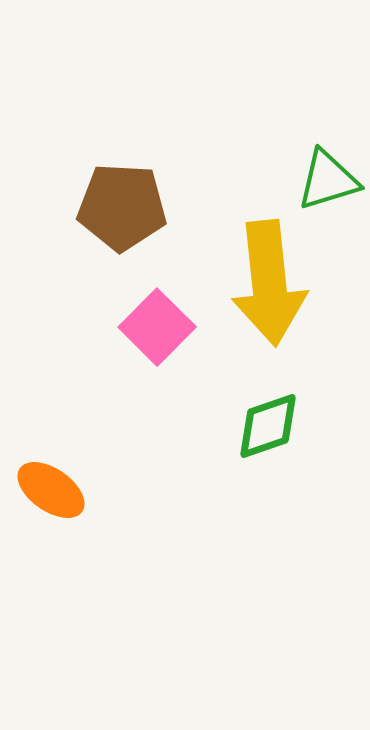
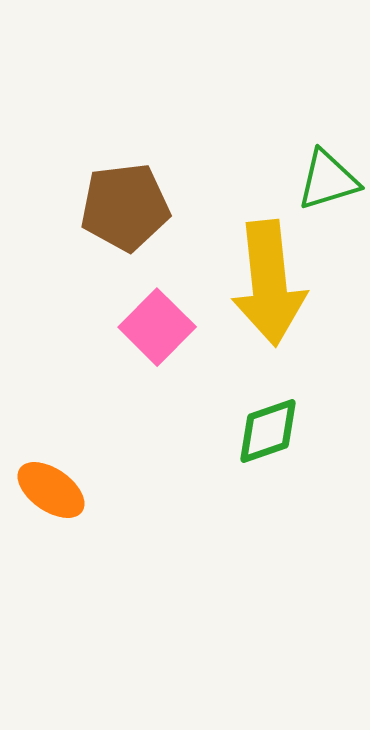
brown pentagon: moved 3 px right; rotated 10 degrees counterclockwise
green diamond: moved 5 px down
